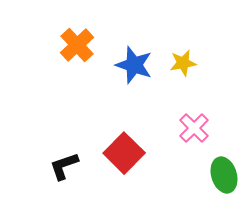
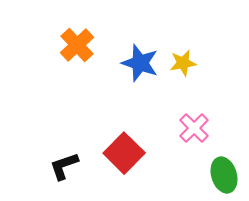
blue star: moved 6 px right, 2 px up
